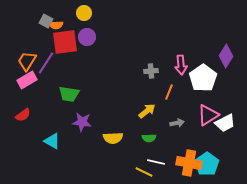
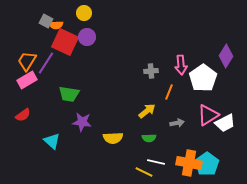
red square: rotated 32 degrees clockwise
cyan triangle: rotated 12 degrees clockwise
